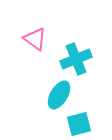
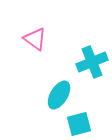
cyan cross: moved 16 px right, 3 px down
